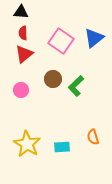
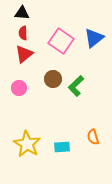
black triangle: moved 1 px right, 1 px down
pink circle: moved 2 px left, 2 px up
